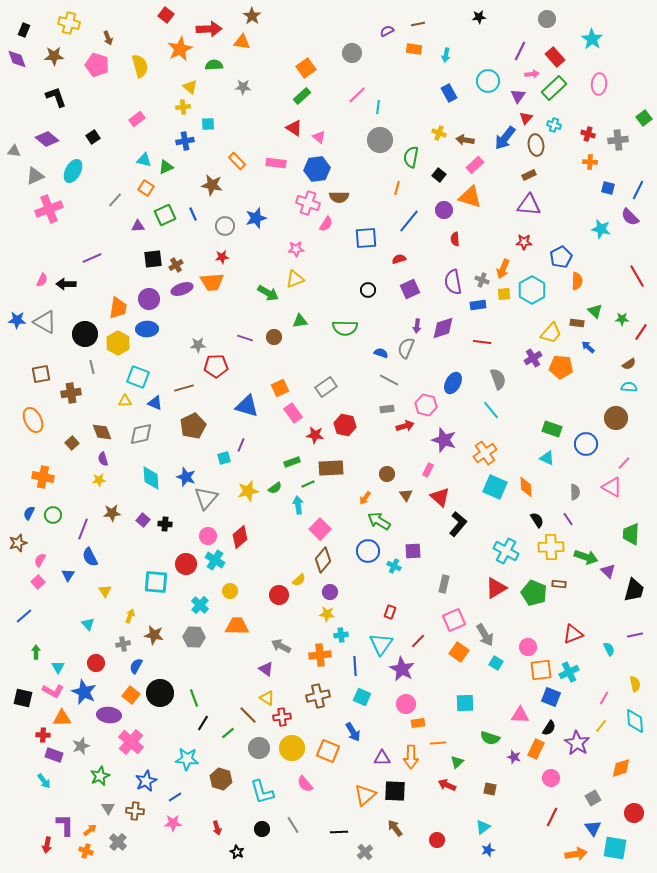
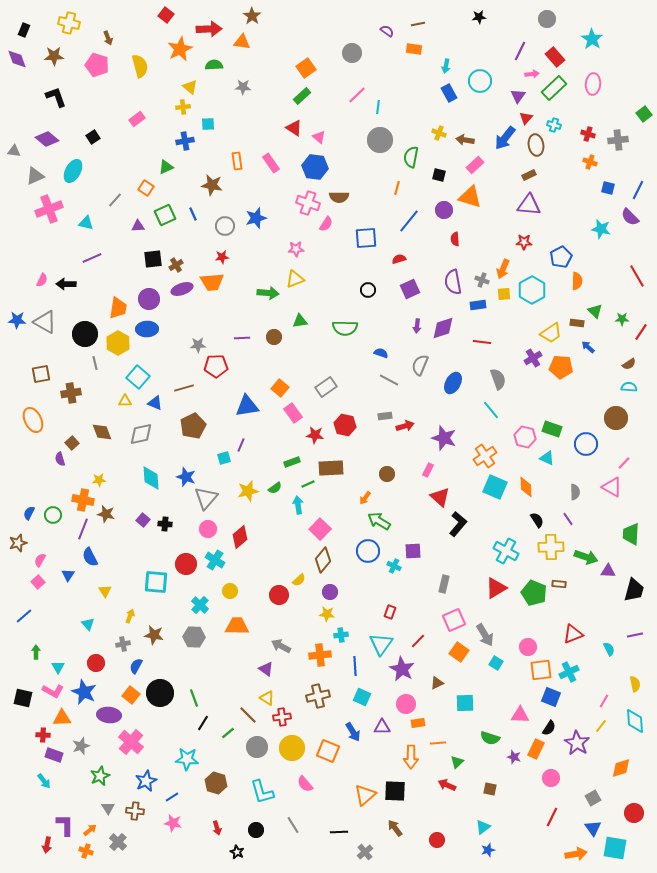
purple semicircle at (387, 31): rotated 64 degrees clockwise
cyan arrow at (446, 55): moved 11 px down
cyan circle at (488, 81): moved 8 px left
pink ellipse at (599, 84): moved 6 px left
green square at (644, 118): moved 4 px up
cyan triangle at (144, 160): moved 58 px left, 63 px down
orange rectangle at (237, 161): rotated 36 degrees clockwise
orange cross at (590, 162): rotated 16 degrees clockwise
pink rectangle at (276, 163): moved 5 px left; rotated 48 degrees clockwise
blue hexagon at (317, 169): moved 2 px left, 2 px up; rotated 15 degrees clockwise
black square at (439, 175): rotated 24 degrees counterclockwise
green arrow at (268, 293): rotated 25 degrees counterclockwise
yellow trapezoid at (551, 333): rotated 15 degrees clockwise
purple line at (245, 338): moved 3 px left; rotated 21 degrees counterclockwise
gray semicircle at (406, 348): moved 14 px right, 17 px down
gray line at (92, 367): moved 3 px right, 4 px up
cyan square at (138, 377): rotated 20 degrees clockwise
orange square at (280, 388): rotated 24 degrees counterclockwise
pink hexagon at (426, 405): moved 99 px right, 32 px down
blue triangle at (247, 406): rotated 25 degrees counterclockwise
gray rectangle at (387, 409): moved 2 px left, 7 px down
purple star at (444, 440): moved 2 px up
orange cross at (485, 453): moved 3 px down
purple semicircle at (103, 459): moved 43 px left
orange cross at (43, 477): moved 40 px right, 23 px down
brown triangle at (406, 495): moved 31 px right, 188 px down; rotated 40 degrees clockwise
brown star at (112, 513): moved 6 px left, 1 px down; rotated 18 degrees clockwise
pink circle at (208, 536): moved 7 px up
purple triangle at (608, 571): rotated 42 degrees counterclockwise
pink line at (604, 698): moved 3 px down
gray circle at (259, 748): moved 2 px left, 1 px up
purple triangle at (382, 758): moved 31 px up
brown hexagon at (221, 779): moved 5 px left, 4 px down
blue line at (175, 797): moved 3 px left
pink star at (173, 823): rotated 12 degrees clockwise
black circle at (262, 829): moved 6 px left, 1 px down
